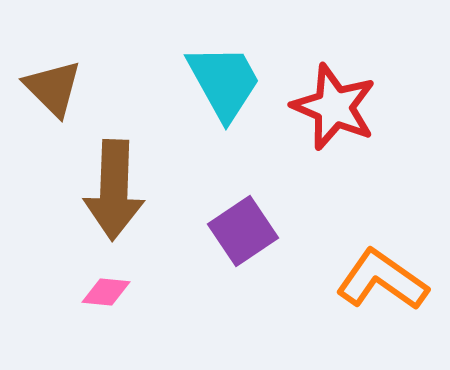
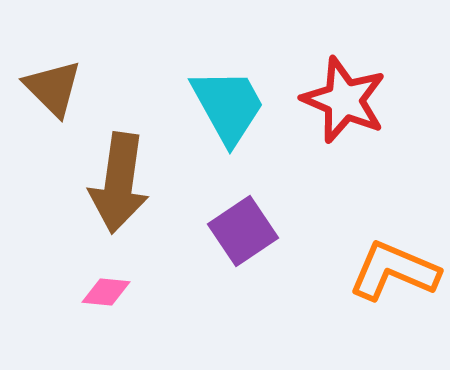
cyan trapezoid: moved 4 px right, 24 px down
red star: moved 10 px right, 7 px up
brown arrow: moved 5 px right, 7 px up; rotated 6 degrees clockwise
orange L-shape: moved 12 px right, 9 px up; rotated 12 degrees counterclockwise
